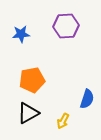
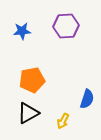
blue star: moved 1 px right, 3 px up
